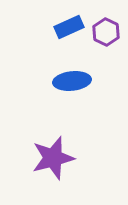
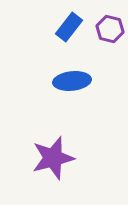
blue rectangle: rotated 28 degrees counterclockwise
purple hexagon: moved 4 px right, 3 px up; rotated 12 degrees counterclockwise
